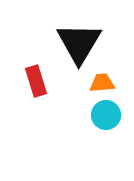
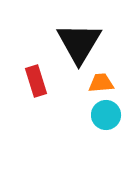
orange trapezoid: moved 1 px left
